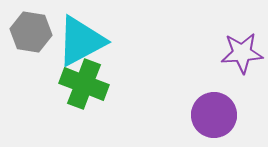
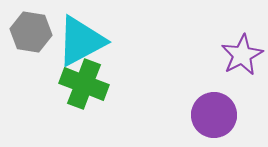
purple star: moved 2 px down; rotated 24 degrees counterclockwise
